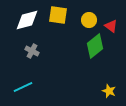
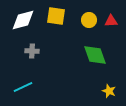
yellow square: moved 2 px left, 1 px down
white diamond: moved 4 px left
red triangle: moved 5 px up; rotated 40 degrees counterclockwise
green diamond: moved 9 px down; rotated 70 degrees counterclockwise
gray cross: rotated 24 degrees counterclockwise
